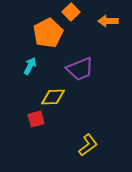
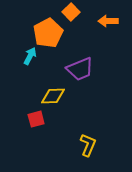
cyan arrow: moved 10 px up
yellow diamond: moved 1 px up
yellow L-shape: rotated 30 degrees counterclockwise
